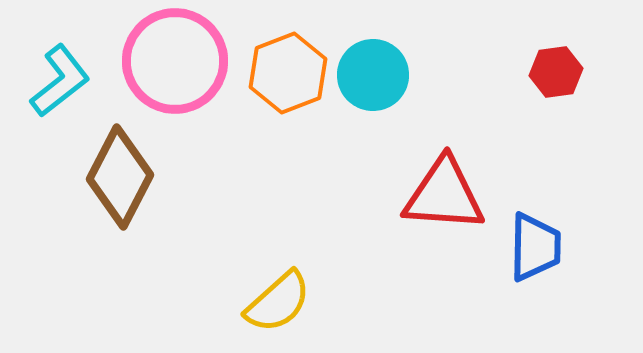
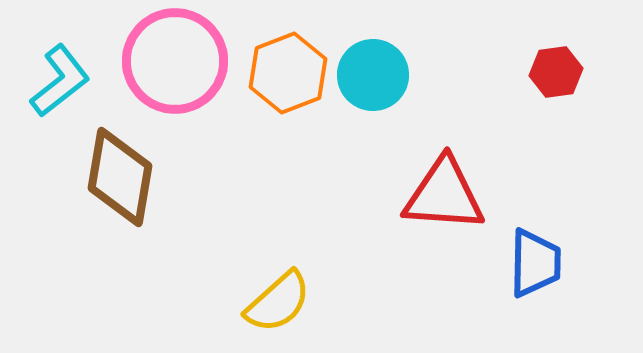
brown diamond: rotated 18 degrees counterclockwise
blue trapezoid: moved 16 px down
